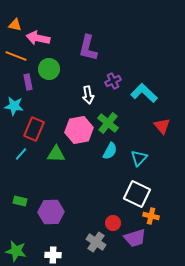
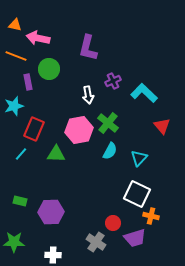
cyan star: rotated 24 degrees counterclockwise
green star: moved 2 px left, 9 px up; rotated 10 degrees counterclockwise
